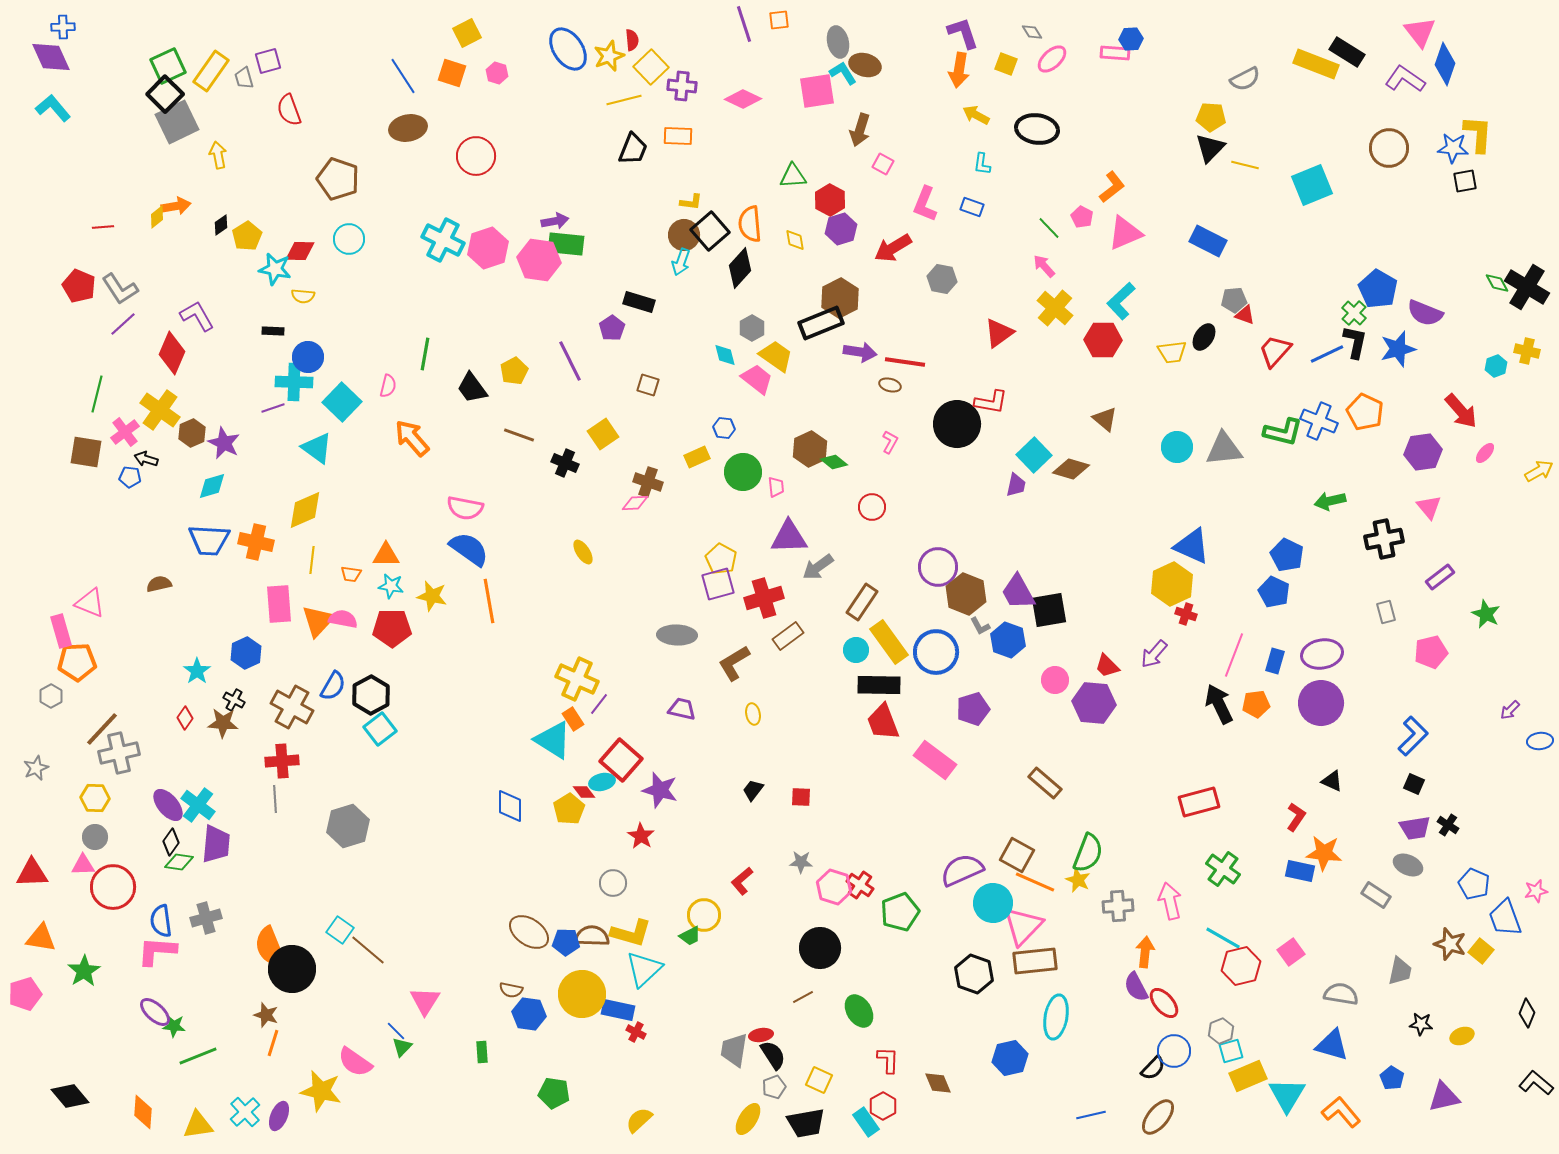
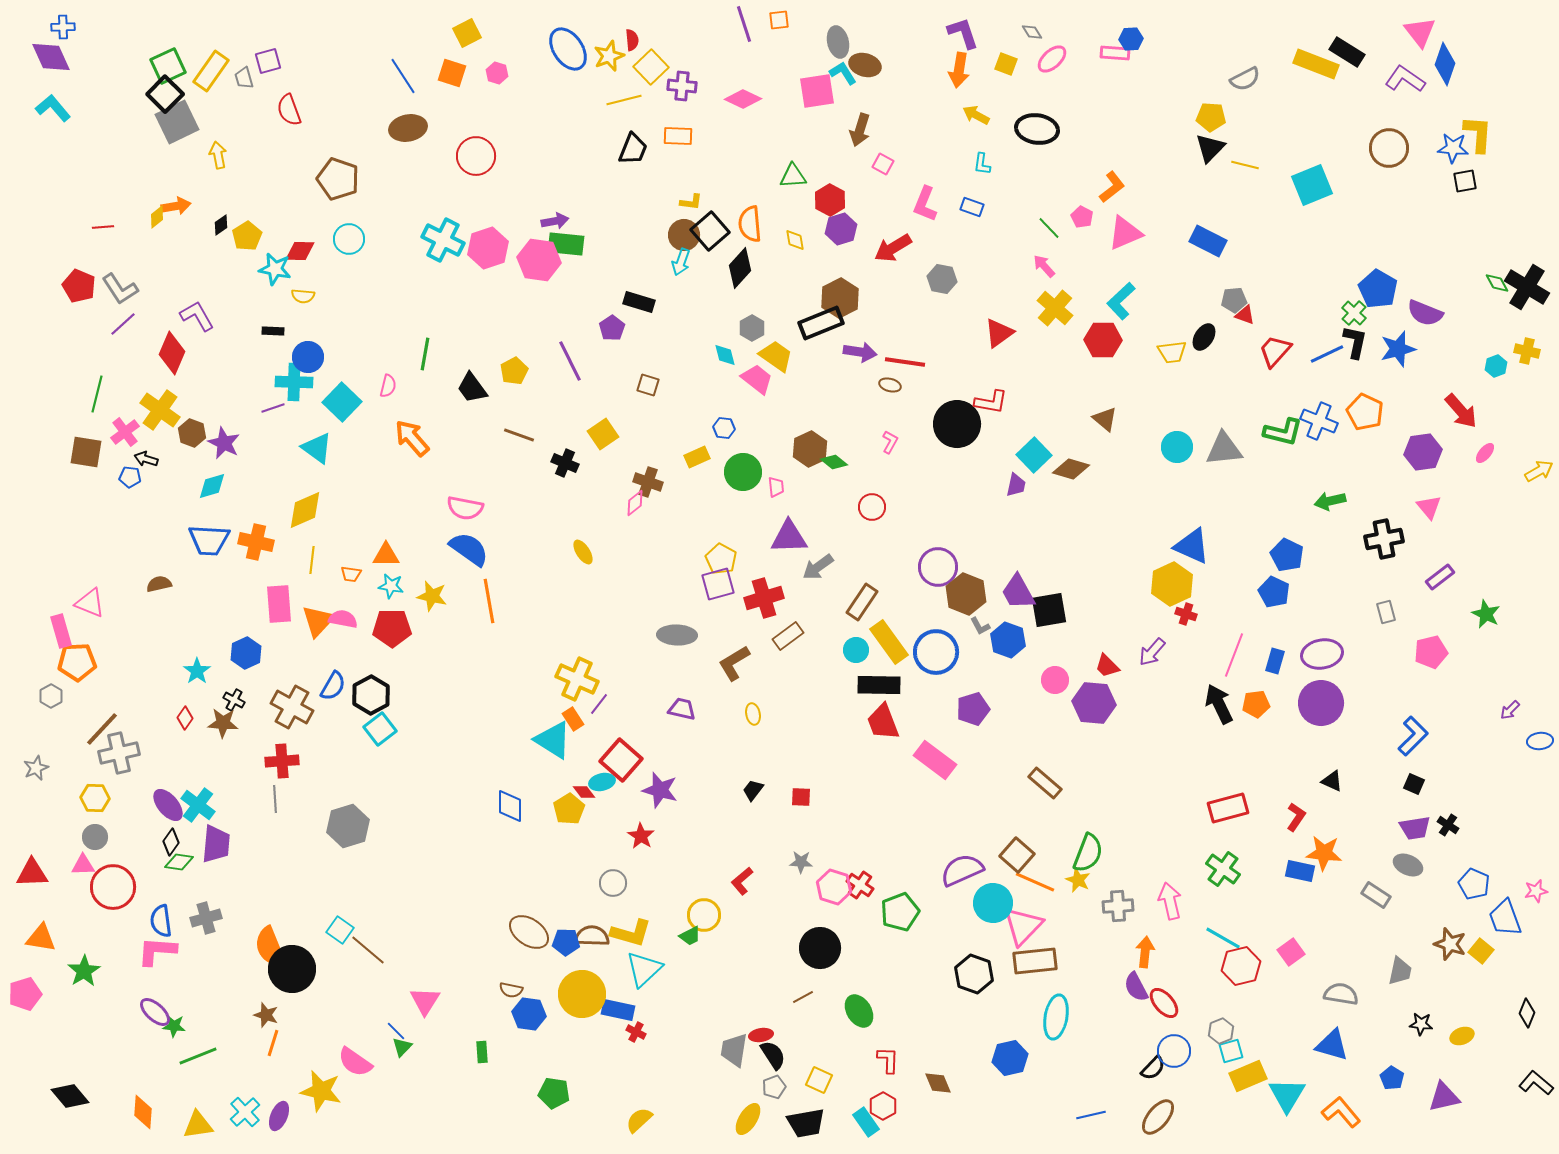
brown hexagon at (192, 433): rotated 16 degrees counterclockwise
pink diamond at (635, 503): rotated 36 degrees counterclockwise
purple arrow at (1154, 654): moved 2 px left, 2 px up
red rectangle at (1199, 802): moved 29 px right, 6 px down
brown square at (1017, 855): rotated 12 degrees clockwise
